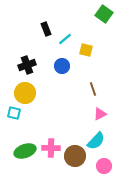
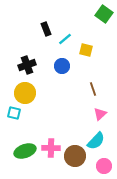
pink triangle: rotated 16 degrees counterclockwise
